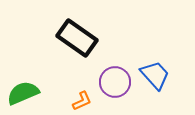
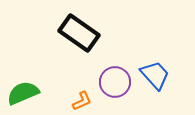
black rectangle: moved 2 px right, 5 px up
